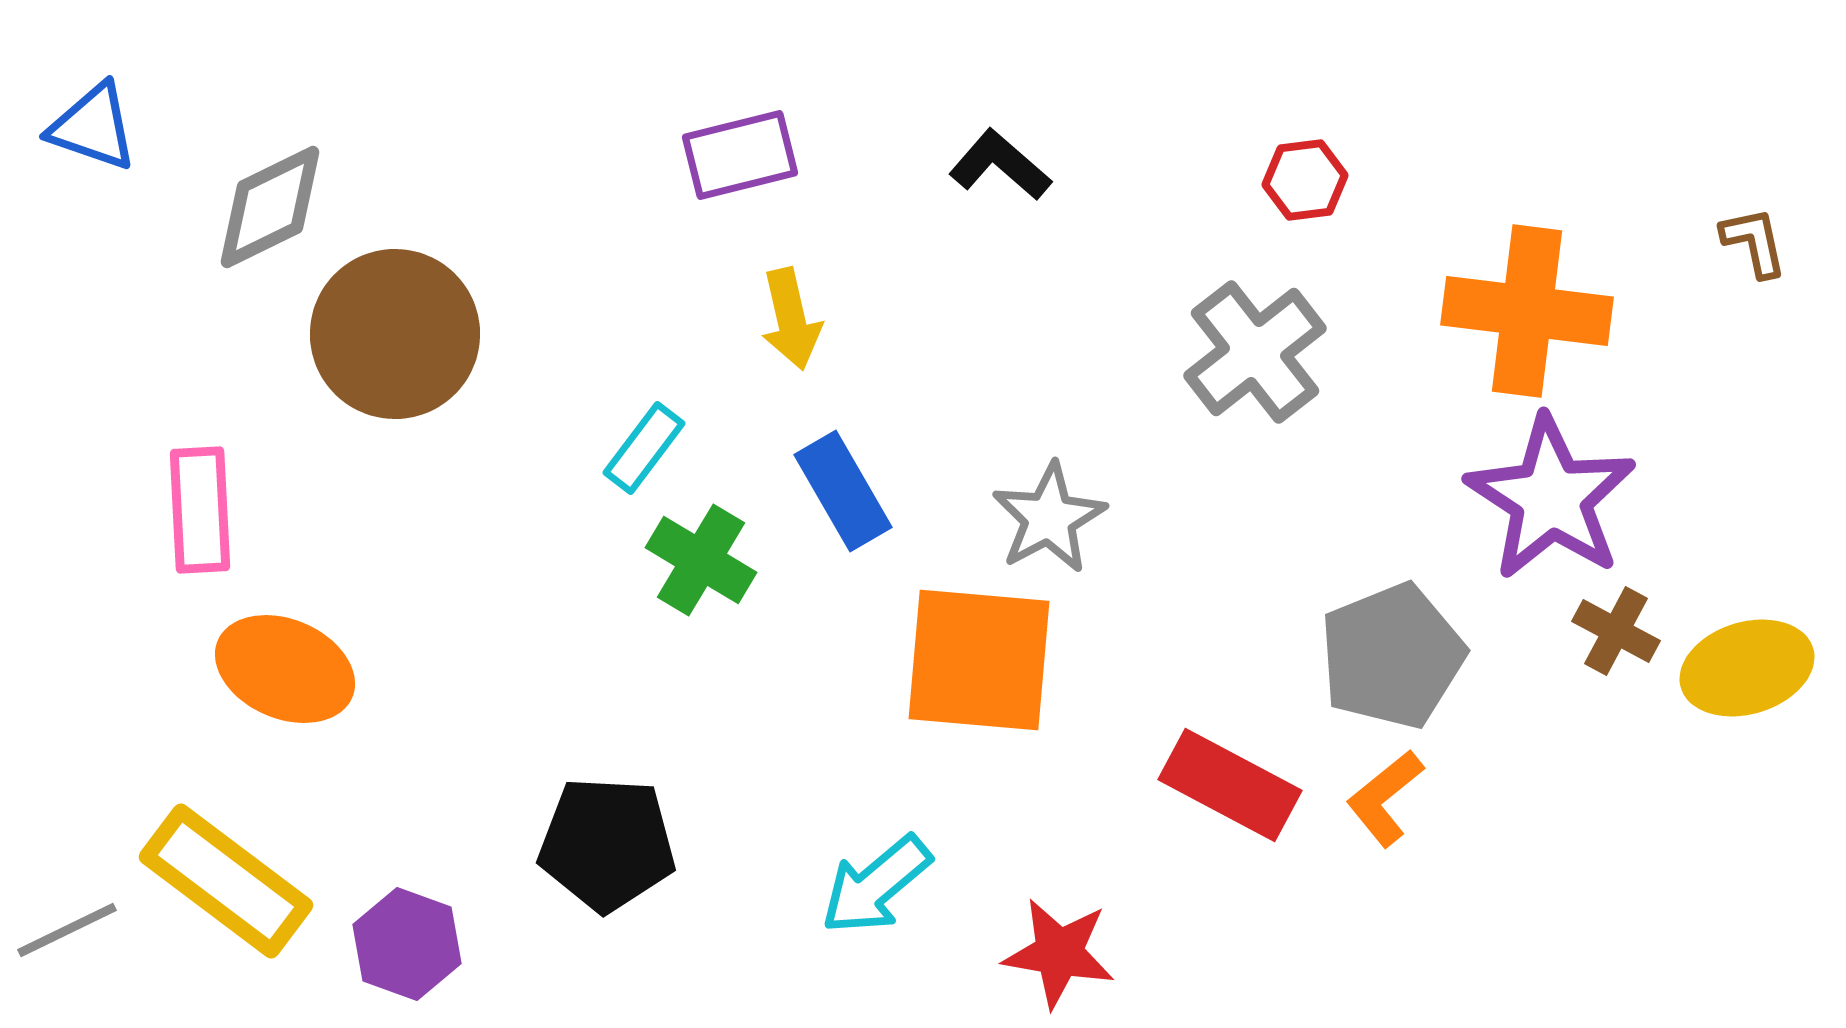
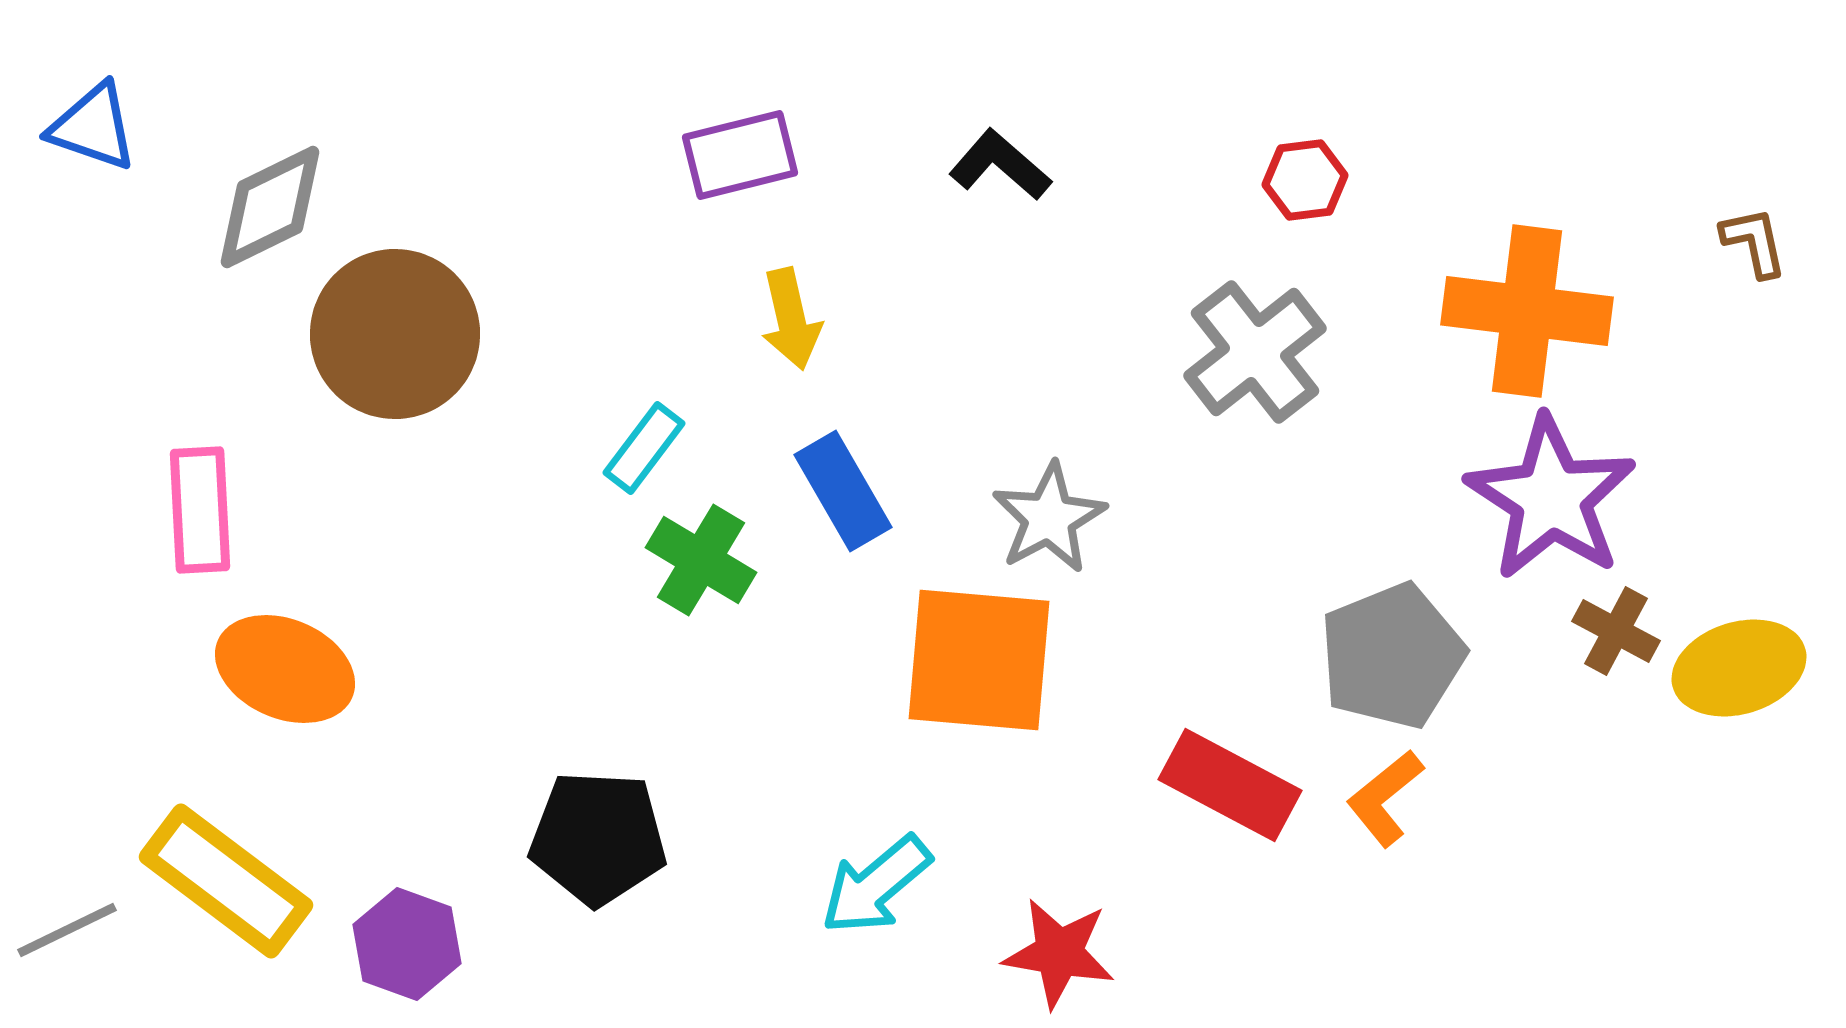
yellow ellipse: moved 8 px left
black pentagon: moved 9 px left, 6 px up
